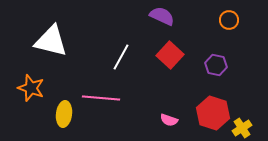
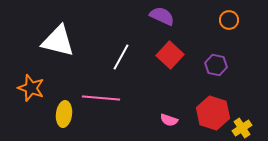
white triangle: moved 7 px right
